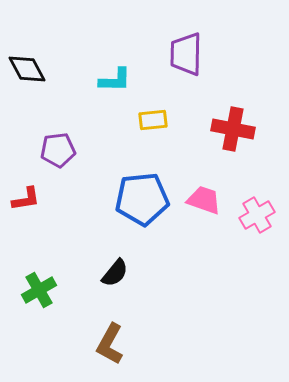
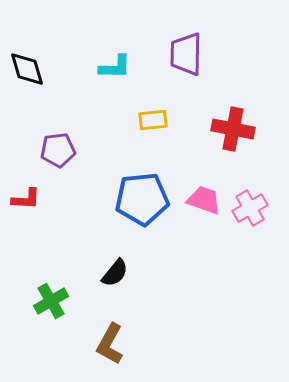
black diamond: rotated 12 degrees clockwise
cyan L-shape: moved 13 px up
red L-shape: rotated 12 degrees clockwise
pink cross: moved 7 px left, 7 px up
green cross: moved 12 px right, 11 px down
